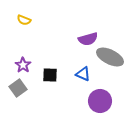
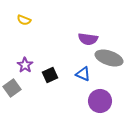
purple semicircle: rotated 24 degrees clockwise
gray ellipse: moved 1 px left, 1 px down; rotated 8 degrees counterclockwise
purple star: moved 2 px right
black square: rotated 28 degrees counterclockwise
gray square: moved 6 px left
